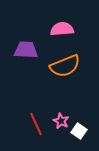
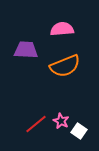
red line: rotated 75 degrees clockwise
